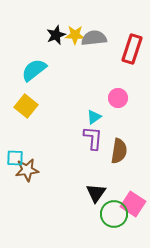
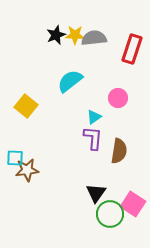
cyan semicircle: moved 36 px right, 11 px down
green circle: moved 4 px left
